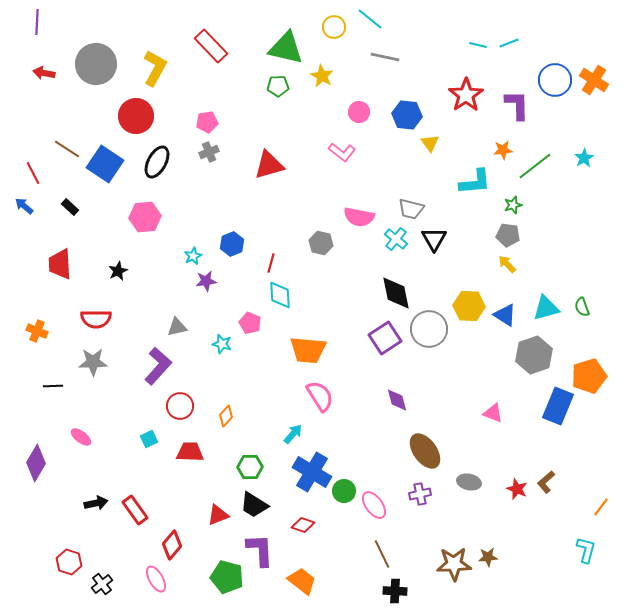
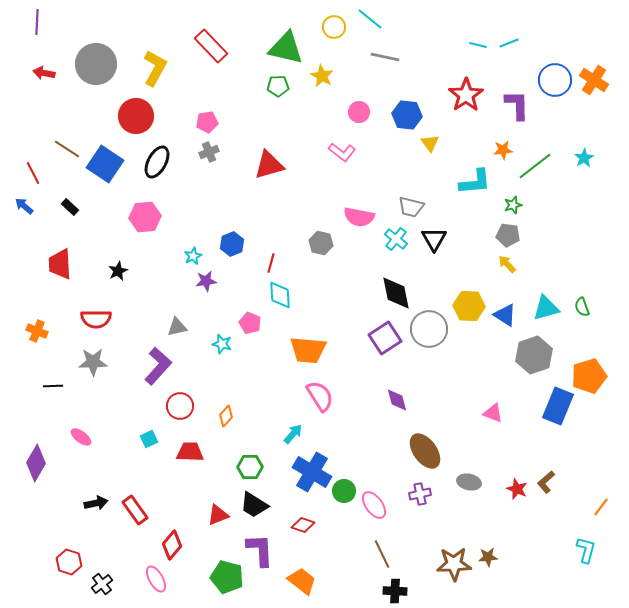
gray trapezoid at (411, 209): moved 2 px up
